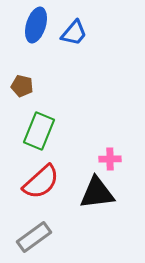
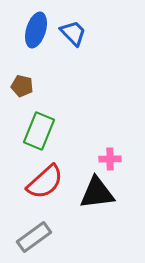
blue ellipse: moved 5 px down
blue trapezoid: moved 1 px left; rotated 84 degrees counterclockwise
red semicircle: moved 4 px right
